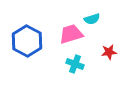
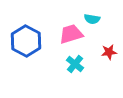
cyan semicircle: rotated 28 degrees clockwise
blue hexagon: moved 1 px left
cyan cross: rotated 18 degrees clockwise
